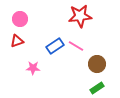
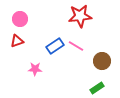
brown circle: moved 5 px right, 3 px up
pink star: moved 2 px right, 1 px down
